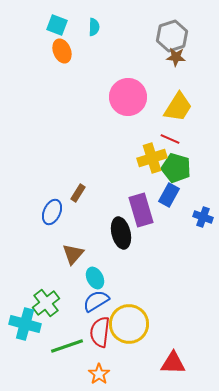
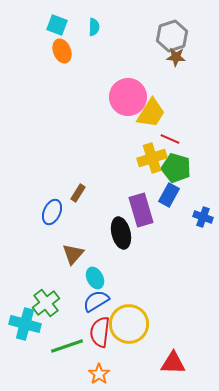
yellow trapezoid: moved 27 px left, 6 px down
